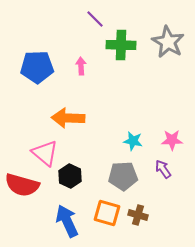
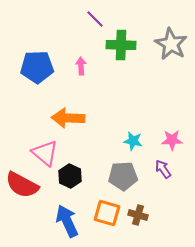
gray star: moved 3 px right, 2 px down
red semicircle: rotated 12 degrees clockwise
